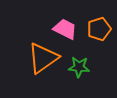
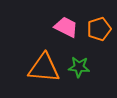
pink trapezoid: moved 1 px right, 2 px up
orange triangle: moved 1 px right, 10 px down; rotated 40 degrees clockwise
